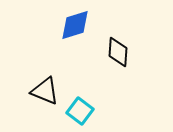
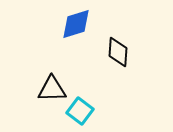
blue diamond: moved 1 px right, 1 px up
black triangle: moved 7 px right, 2 px up; rotated 24 degrees counterclockwise
